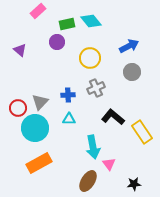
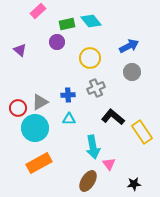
gray triangle: rotated 18 degrees clockwise
